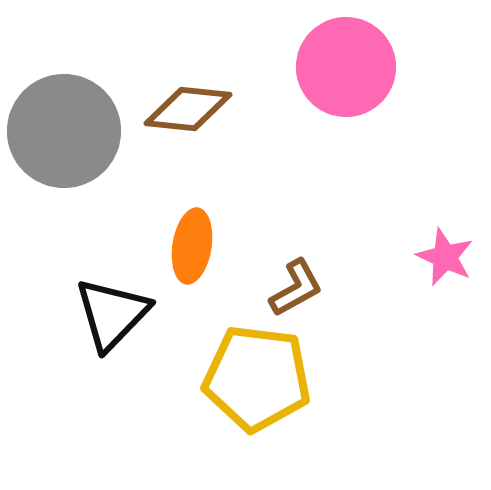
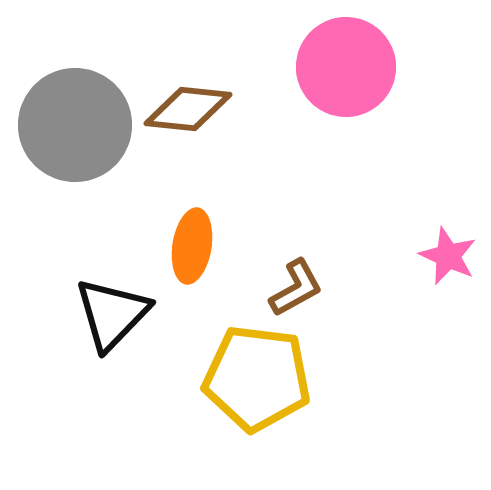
gray circle: moved 11 px right, 6 px up
pink star: moved 3 px right, 1 px up
